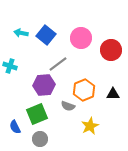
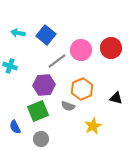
cyan arrow: moved 3 px left
pink circle: moved 12 px down
red circle: moved 2 px up
gray line: moved 1 px left, 3 px up
orange hexagon: moved 2 px left, 1 px up
black triangle: moved 3 px right, 4 px down; rotated 16 degrees clockwise
green square: moved 1 px right, 3 px up
yellow star: moved 3 px right
gray circle: moved 1 px right
